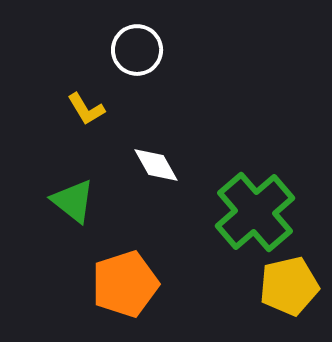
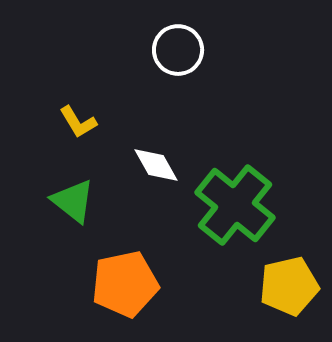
white circle: moved 41 px right
yellow L-shape: moved 8 px left, 13 px down
green cross: moved 20 px left, 7 px up; rotated 10 degrees counterclockwise
orange pentagon: rotated 6 degrees clockwise
